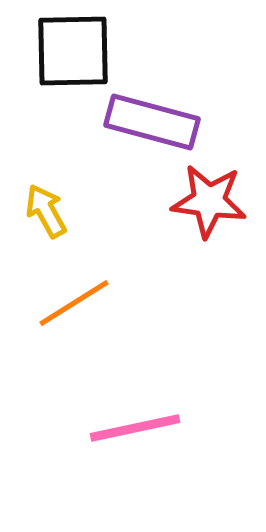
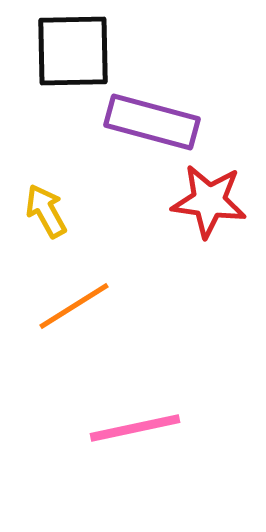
orange line: moved 3 px down
